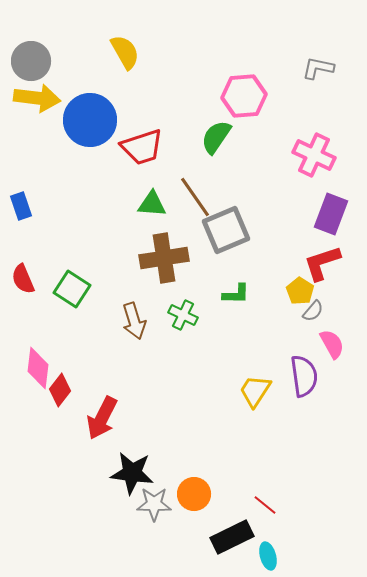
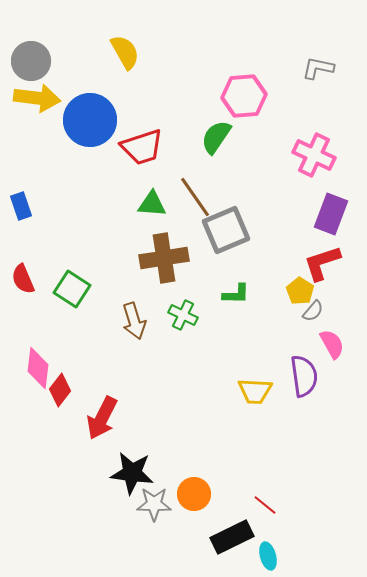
yellow trapezoid: rotated 120 degrees counterclockwise
